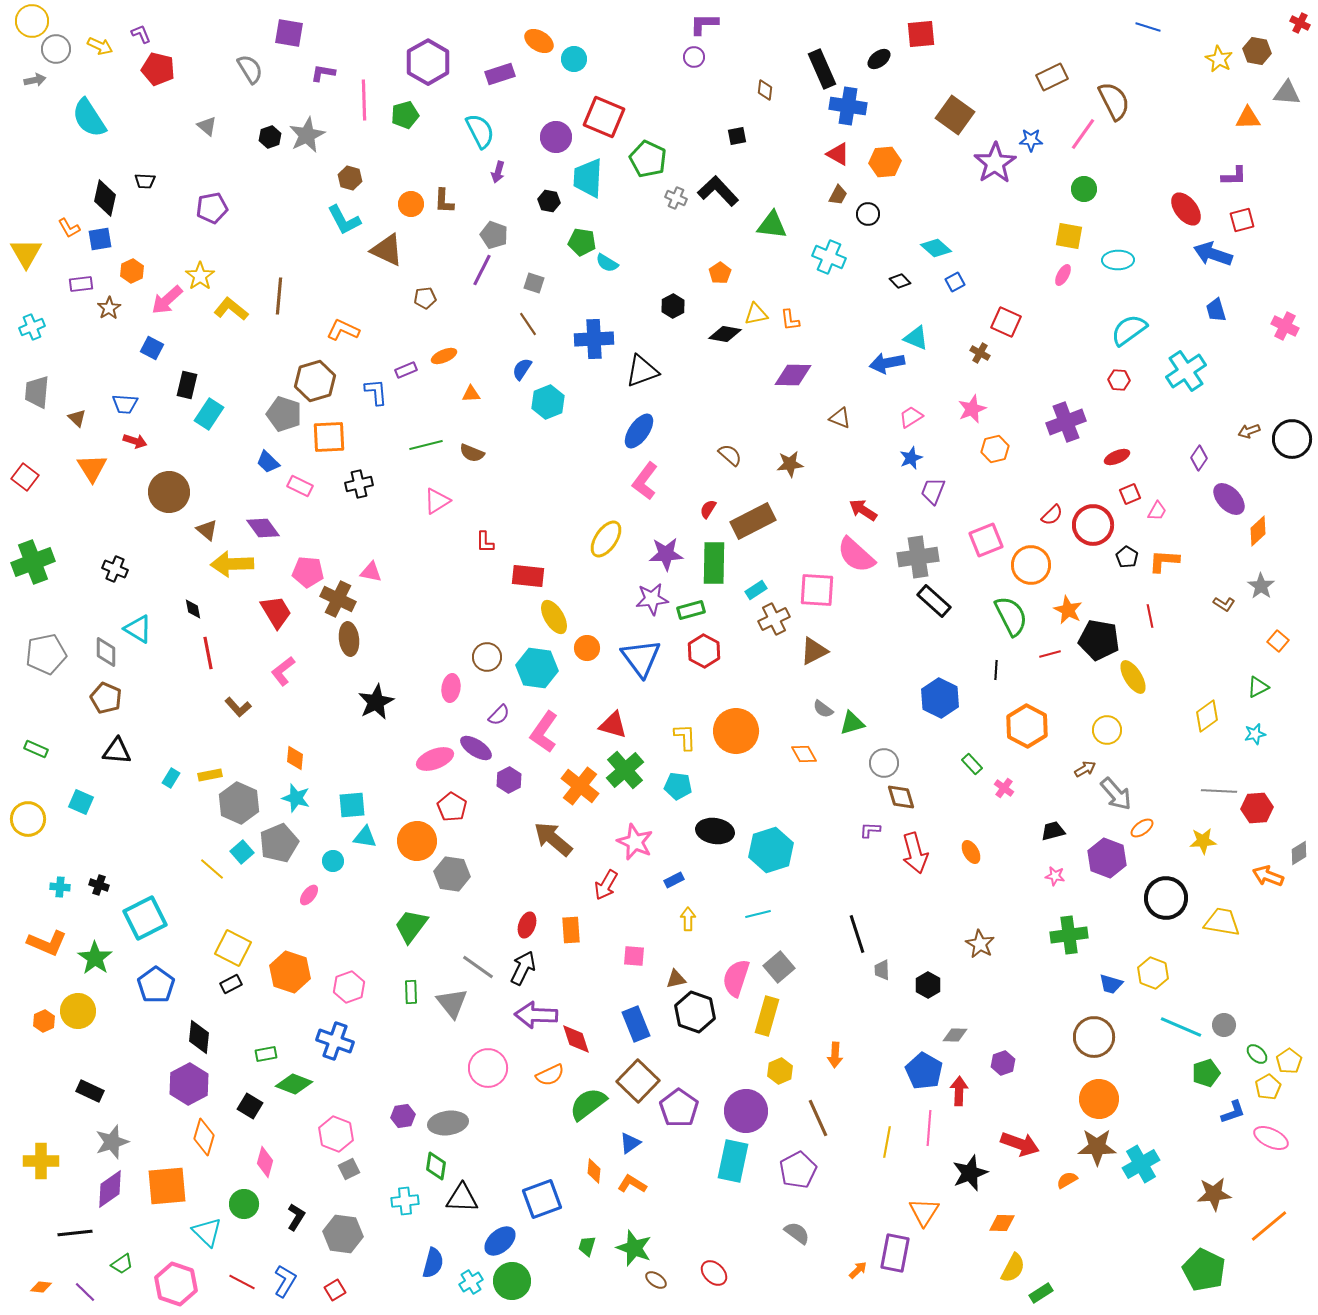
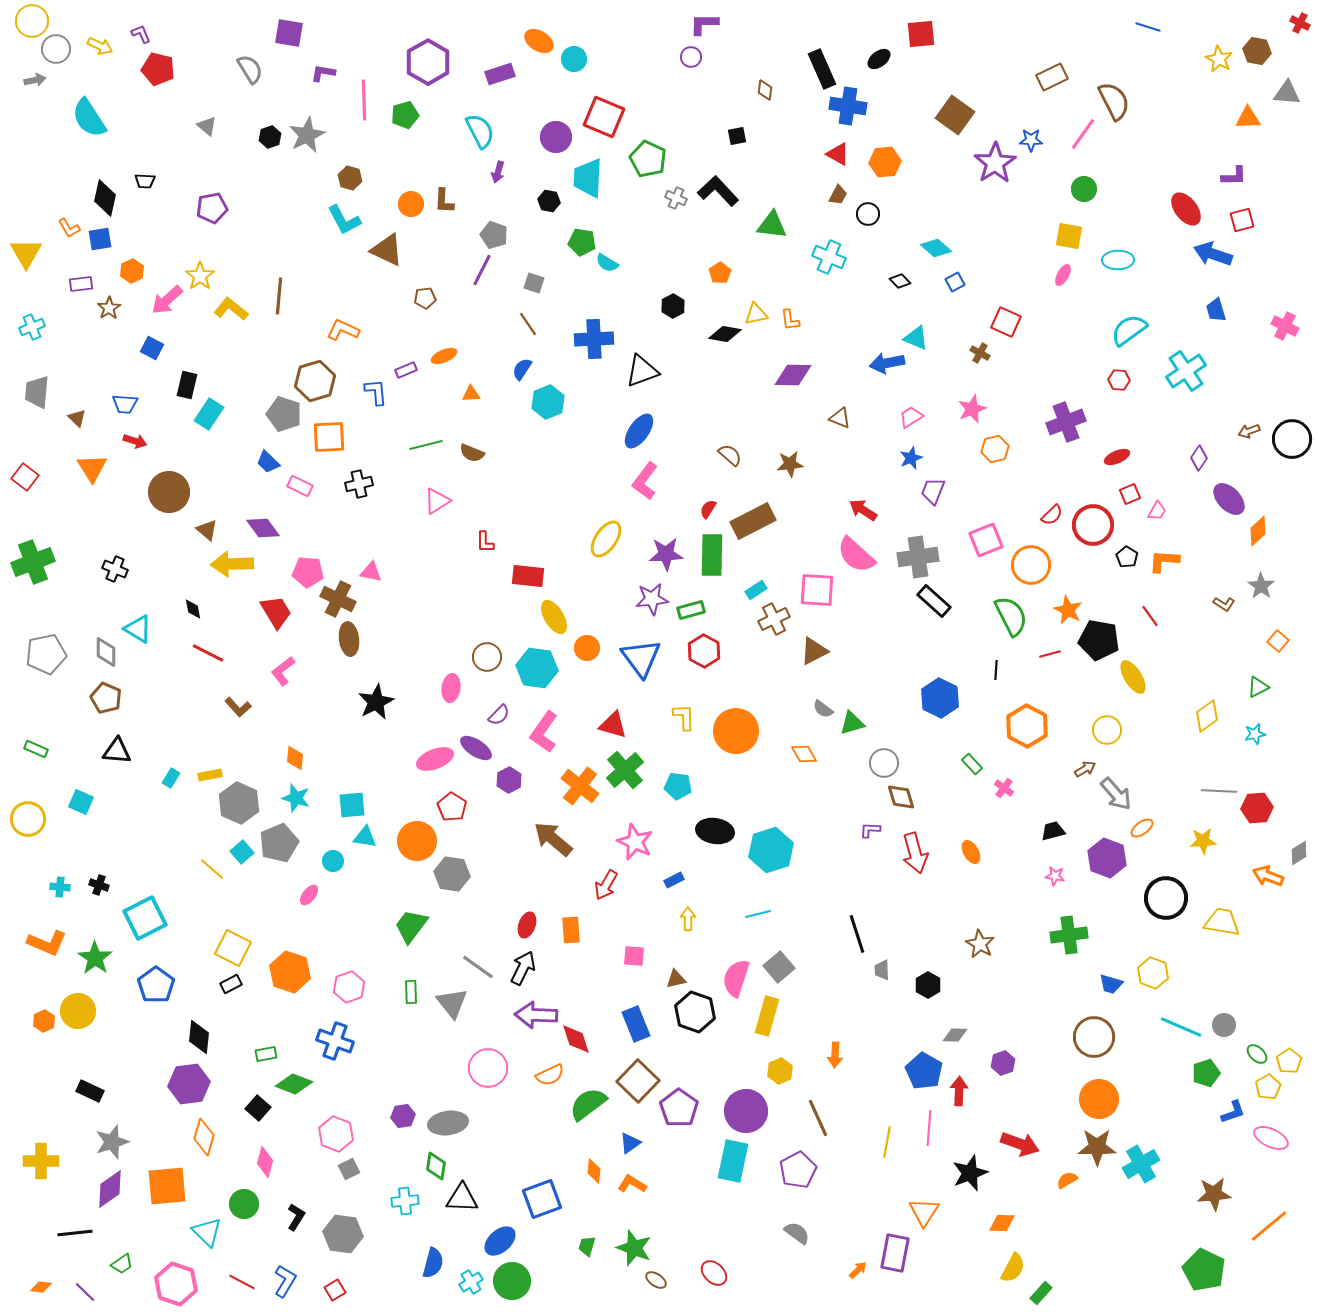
purple circle at (694, 57): moved 3 px left
green rectangle at (714, 563): moved 2 px left, 8 px up
red line at (1150, 616): rotated 25 degrees counterclockwise
red line at (208, 653): rotated 52 degrees counterclockwise
yellow L-shape at (685, 737): moved 1 px left, 20 px up
purple hexagon at (189, 1084): rotated 21 degrees clockwise
black square at (250, 1106): moved 8 px right, 2 px down; rotated 10 degrees clockwise
green rectangle at (1041, 1293): rotated 15 degrees counterclockwise
